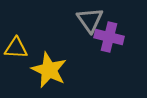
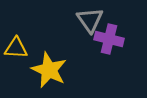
purple cross: moved 2 px down
